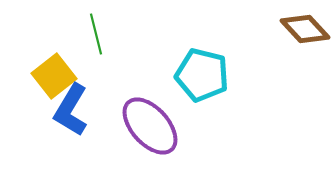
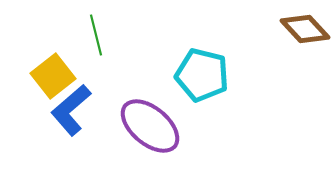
green line: moved 1 px down
yellow square: moved 1 px left
blue L-shape: rotated 18 degrees clockwise
purple ellipse: rotated 8 degrees counterclockwise
